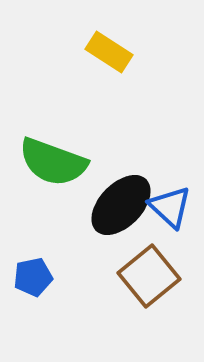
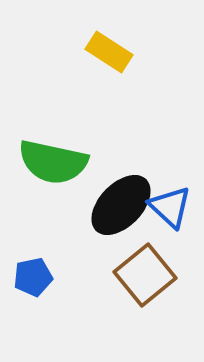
green semicircle: rotated 8 degrees counterclockwise
brown square: moved 4 px left, 1 px up
